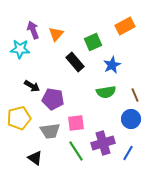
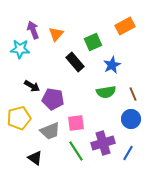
brown line: moved 2 px left, 1 px up
gray trapezoid: rotated 15 degrees counterclockwise
